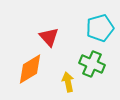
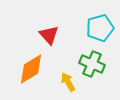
red triangle: moved 2 px up
orange diamond: moved 1 px right
yellow arrow: rotated 18 degrees counterclockwise
